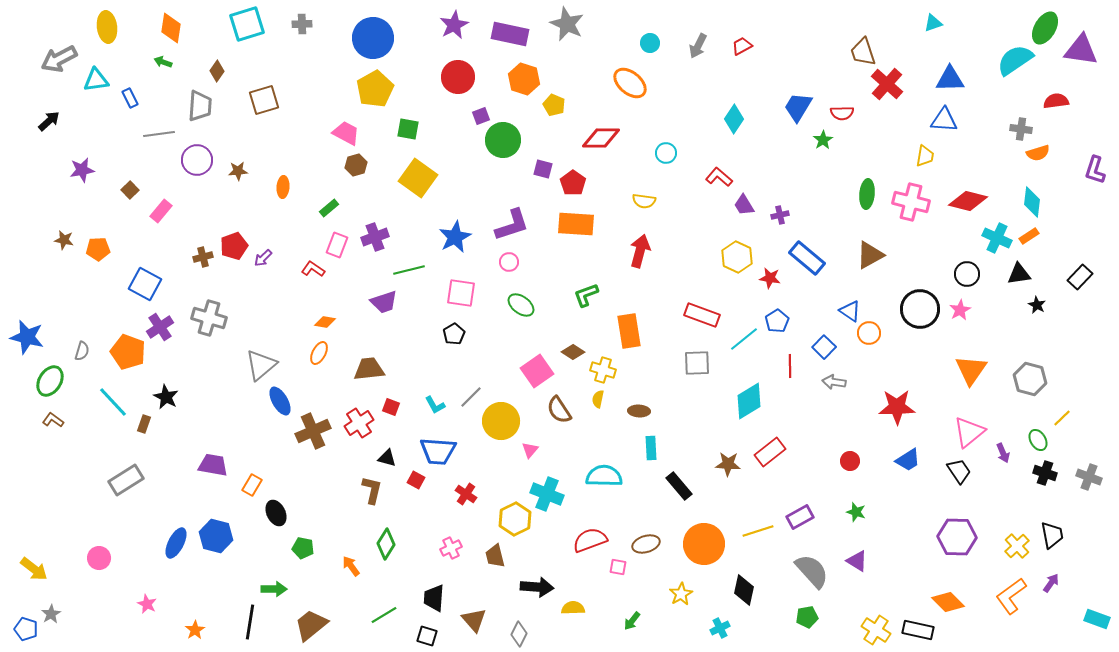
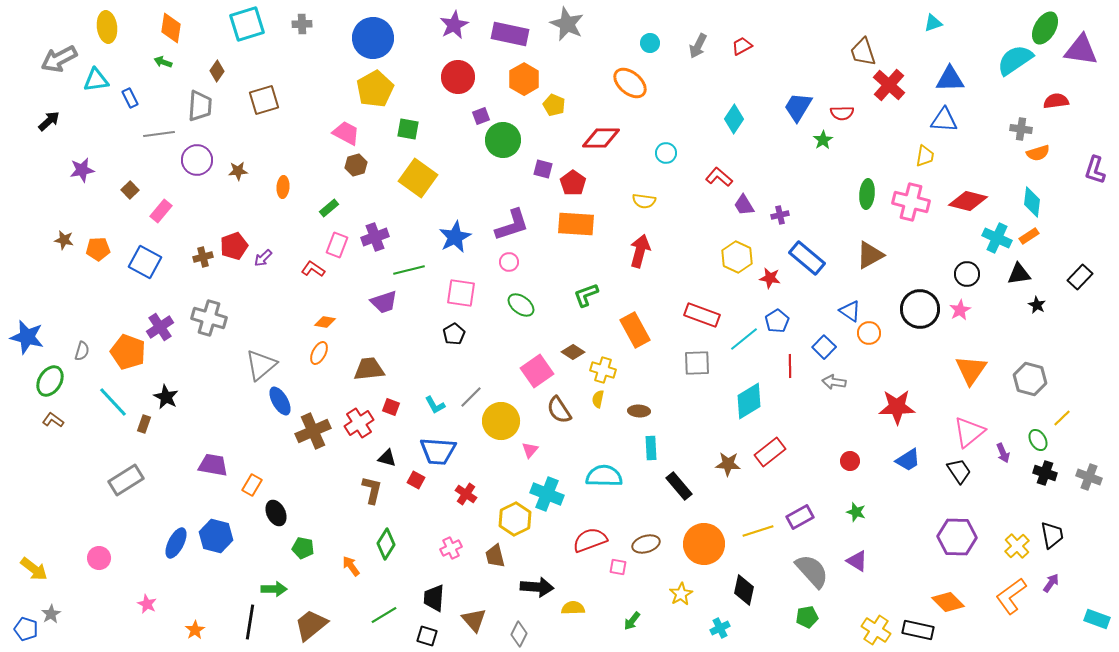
orange hexagon at (524, 79): rotated 12 degrees clockwise
red cross at (887, 84): moved 2 px right, 1 px down
blue square at (145, 284): moved 22 px up
orange rectangle at (629, 331): moved 6 px right, 1 px up; rotated 20 degrees counterclockwise
